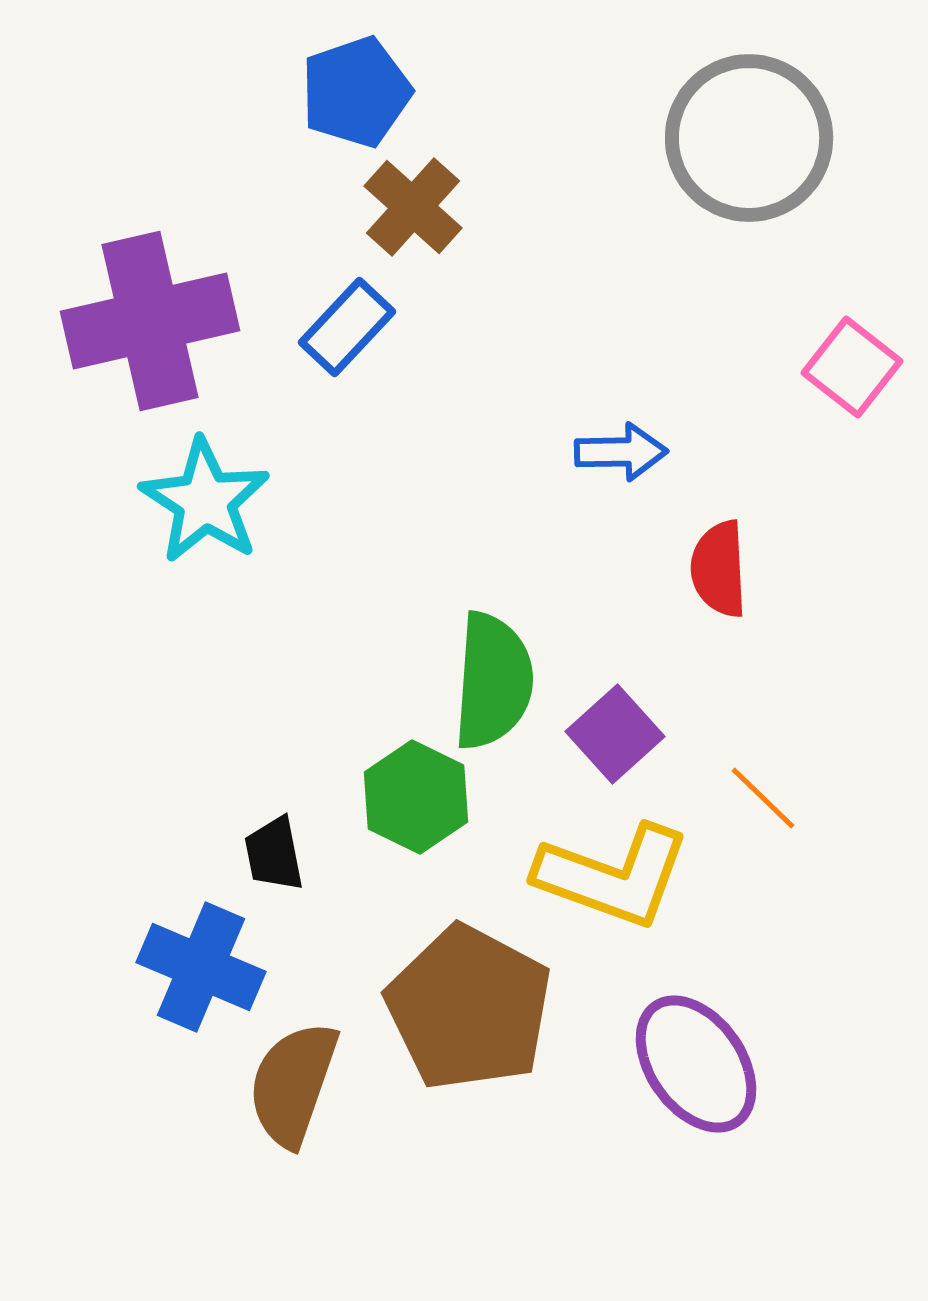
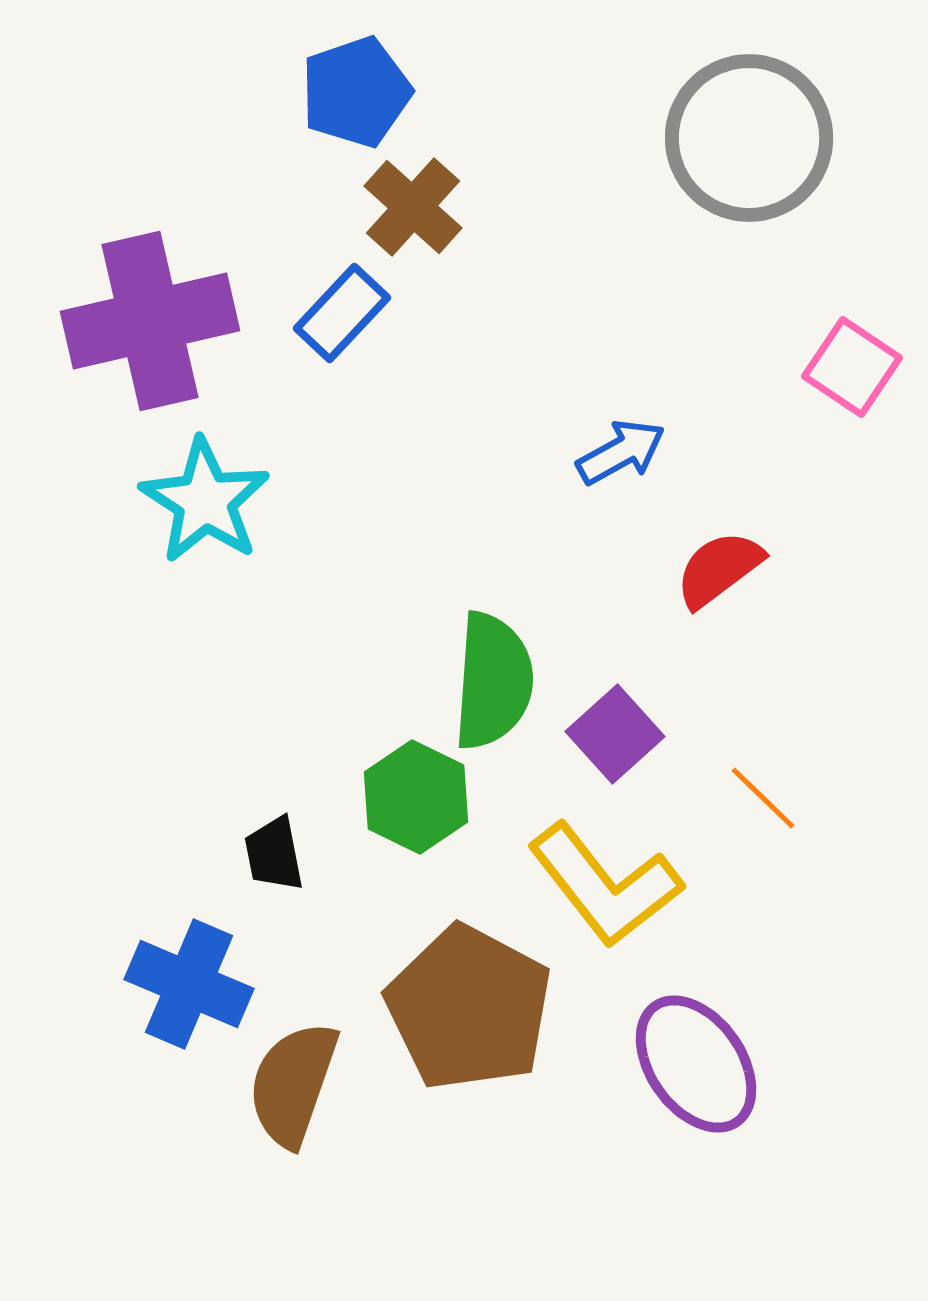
blue rectangle: moved 5 px left, 14 px up
pink square: rotated 4 degrees counterclockwise
blue arrow: rotated 28 degrees counterclockwise
red semicircle: rotated 56 degrees clockwise
yellow L-shape: moved 8 px left, 9 px down; rotated 32 degrees clockwise
blue cross: moved 12 px left, 17 px down
